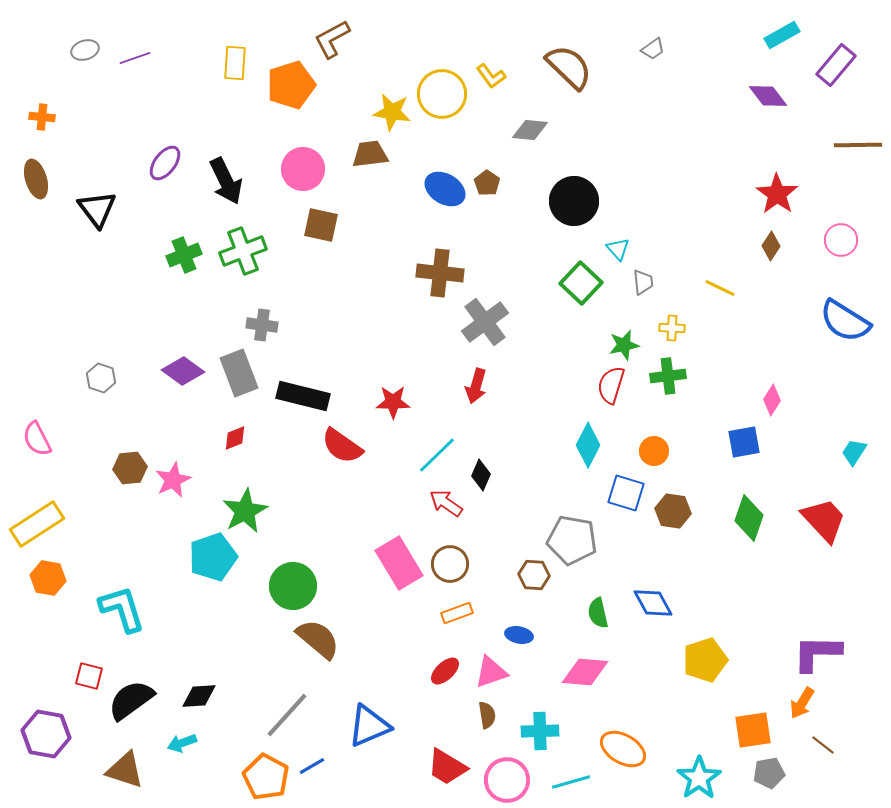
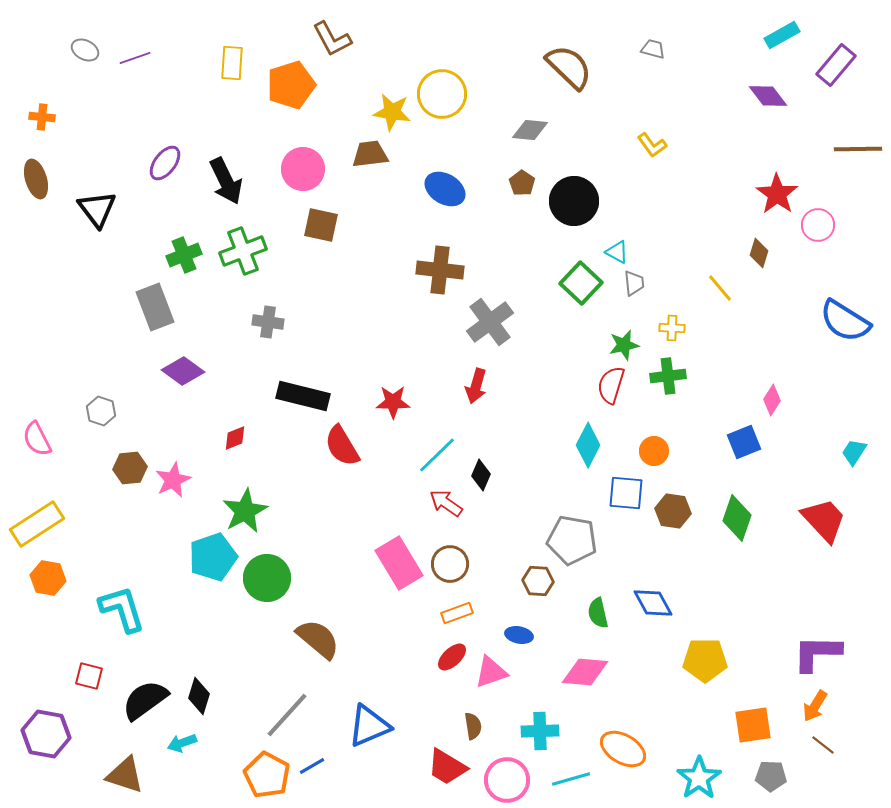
brown L-shape at (332, 39): rotated 90 degrees counterclockwise
gray trapezoid at (653, 49): rotated 130 degrees counterclockwise
gray ellipse at (85, 50): rotated 44 degrees clockwise
yellow rectangle at (235, 63): moved 3 px left
yellow L-shape at (491, 76): moved 161 px right, 69 px down
brown line at (858, 145): moved 4 px down
brown pentagon at (487, 183): moved 35 px right
pink circle at (841, 240): moved 23 px left, 15 px up
brown diamond at (771, 246): moved 12 px left, 7 px down; rotated 16 degrees counterclockwise
cyan triangle at (618, 249): moved 1 px left, 3 px down; rotated 20 degrees counterclockwise
brown cross at (440, 273): moved 3 px up
gray trapezoid at (643, 282): moved 9 px left, 1 px down
yellow line at (720, 288): rotated 24 degrees clockwise
gray cross at (485, 322): moved 5 px right
gray cross at (262, 325): moved 6 px right, 3 px up
gray rectangle at (239, 373): moved 84 px left, 66 px up
gray hexagon at (101, 378): moved 33 px down
blue square at (744, 442): rotated 12 degrees counterclockwise
red semicircle at (342, 446): rotated 24 degrees clockwise
blue square at (626, 493): rotated 12 degrees counterclockwise
green diamond at (749, 518): moved 12 px left
brown hexagon at (534, 575): moved 4 px right, 6 px down
green circle at (293, 586): moved 26 px left, 8 px up
yellow pentagon at (705, 660): rotated 18 degrees clockwise
red ellipse at (445, 671): moved 7 px right, 14 px up
black diamond at (199, 696): rotated 69 degrees counterclockwise
black semicircle at (131, 700): moved 14 px right
orange arrow at (802, 703): moved 13 px right, 3 px down
brown semicircle at (487, 715): moved 14 px left, 11 px down
orange square at (753, 730): moved 5 px up
brown triangle at (125, 770): moved 5 px down
gray pentagon at (769, 773): moved 2 px right, 3 px down; rotated 12 degrees clockwise
orange pentagon at (266, 777): moved 1 px right, 2 px up
cyan line at (571, 782): moved 3 px up
